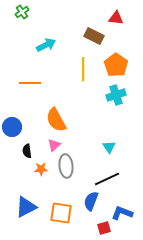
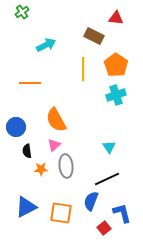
blue circle: moved 4 px right
blue L-shape: rotated 55 degrees clockwise
red square: rotated 24 degrees counterclockwise
